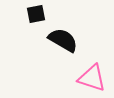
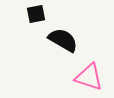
pink triangle: moved 3 px left, 1 px up
